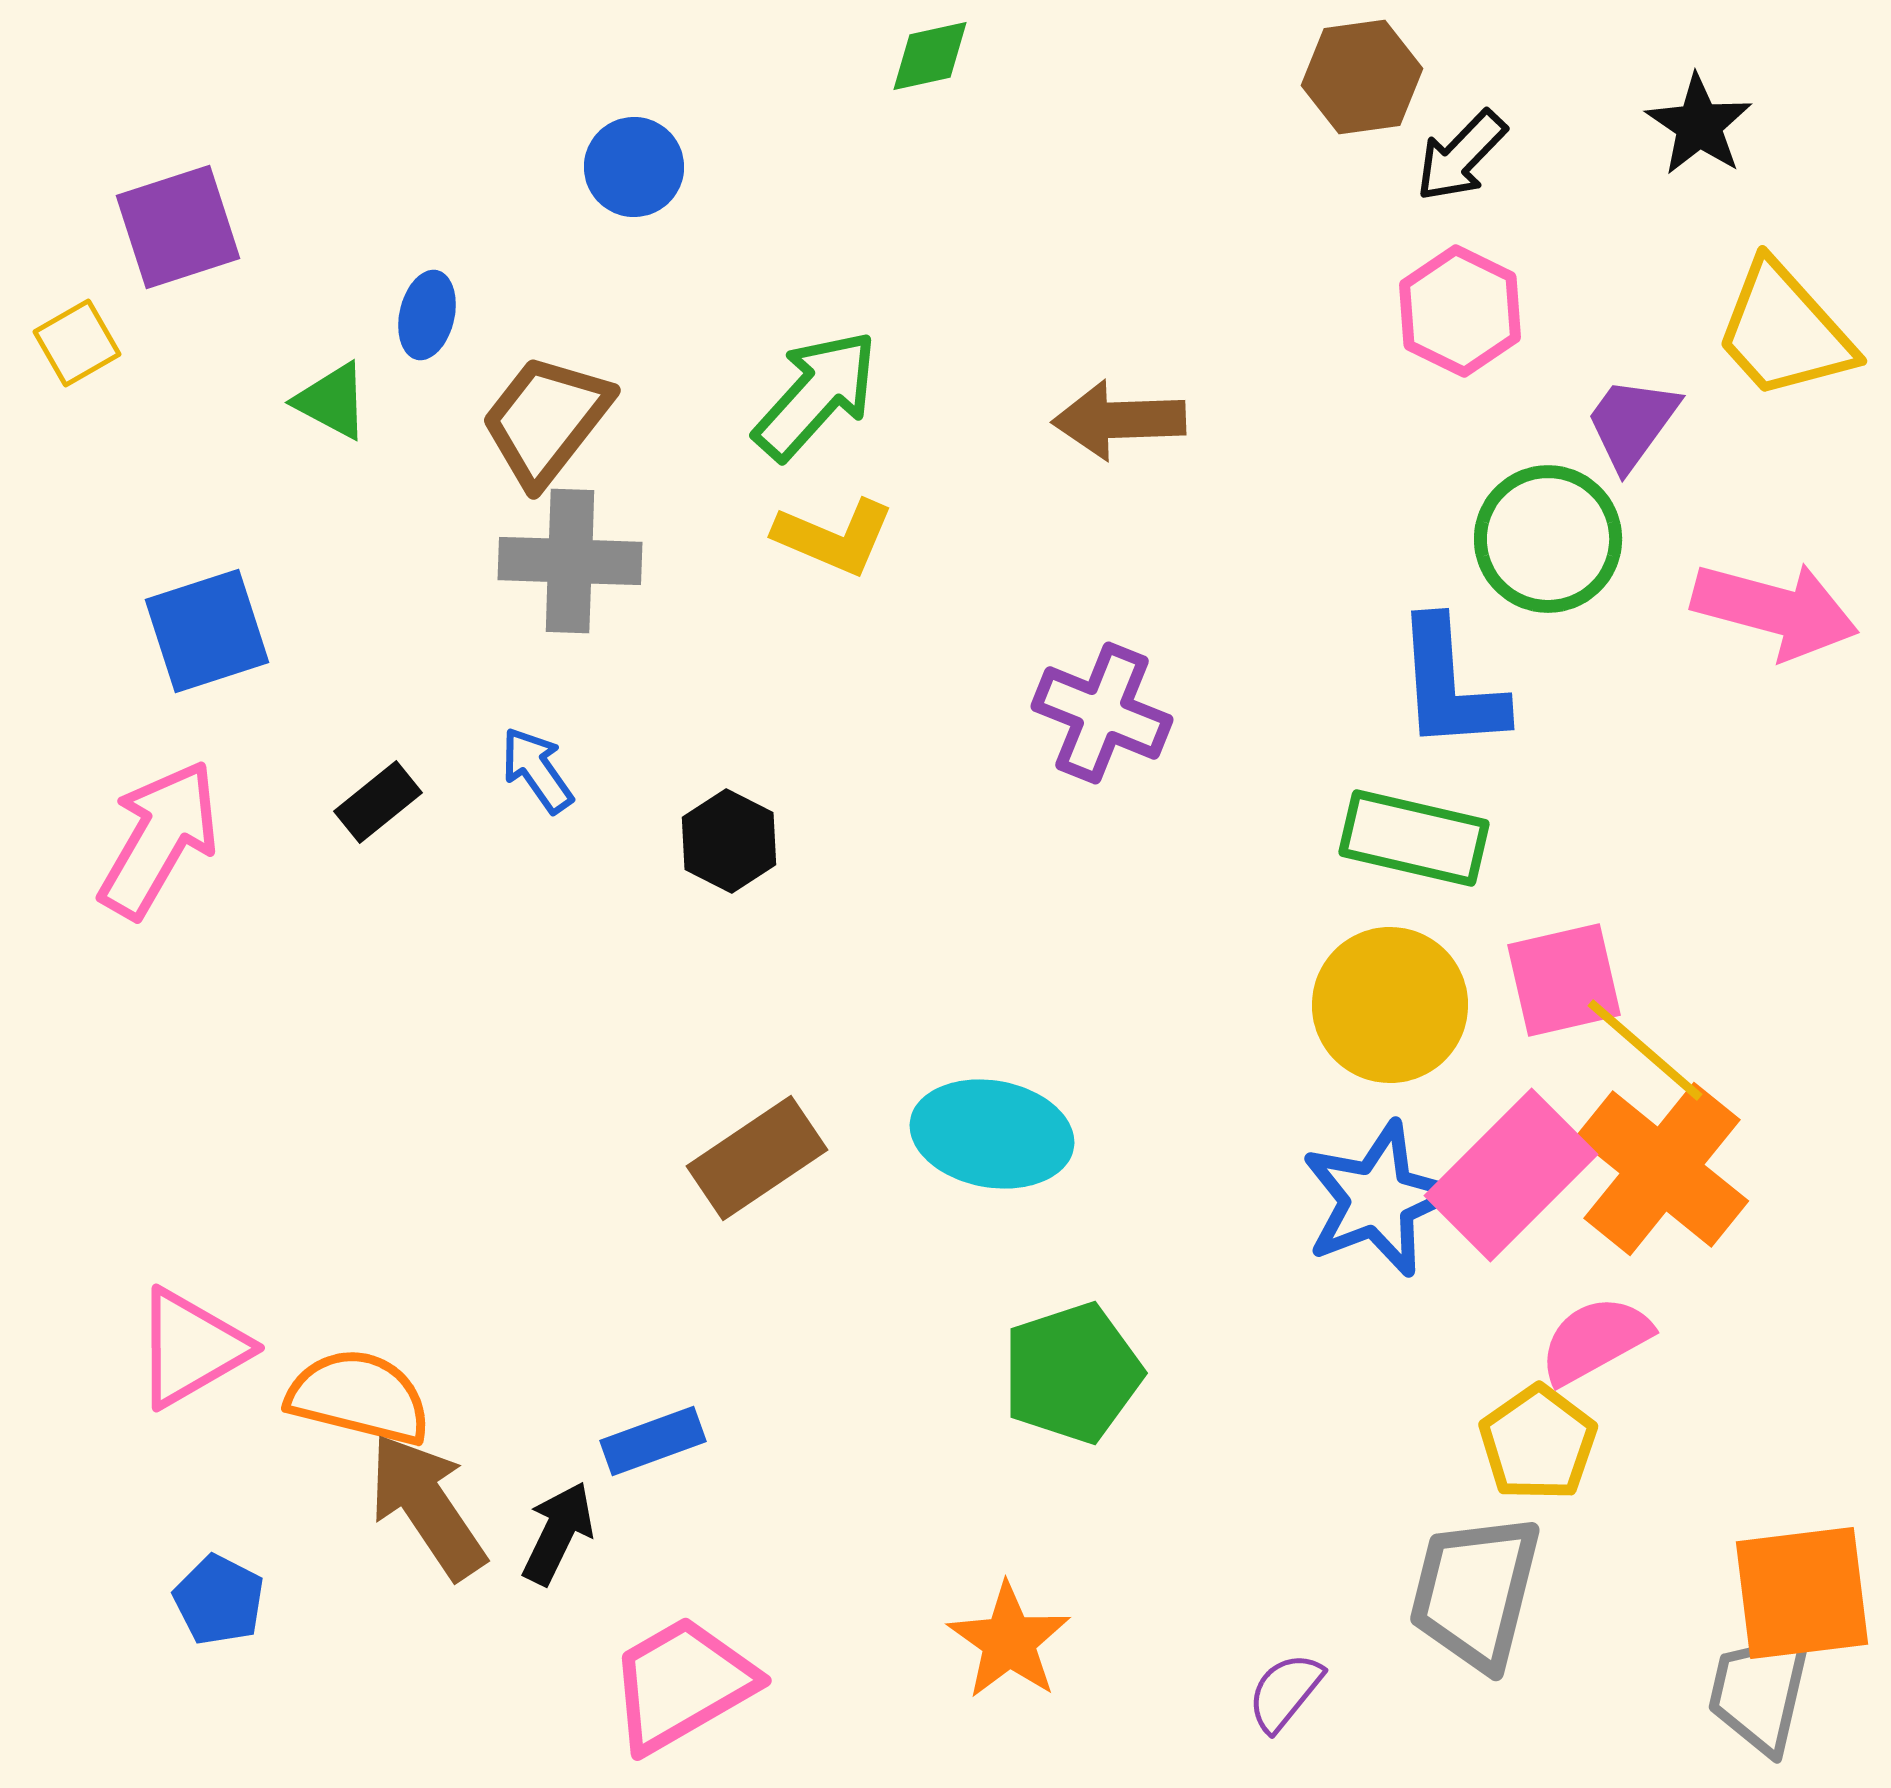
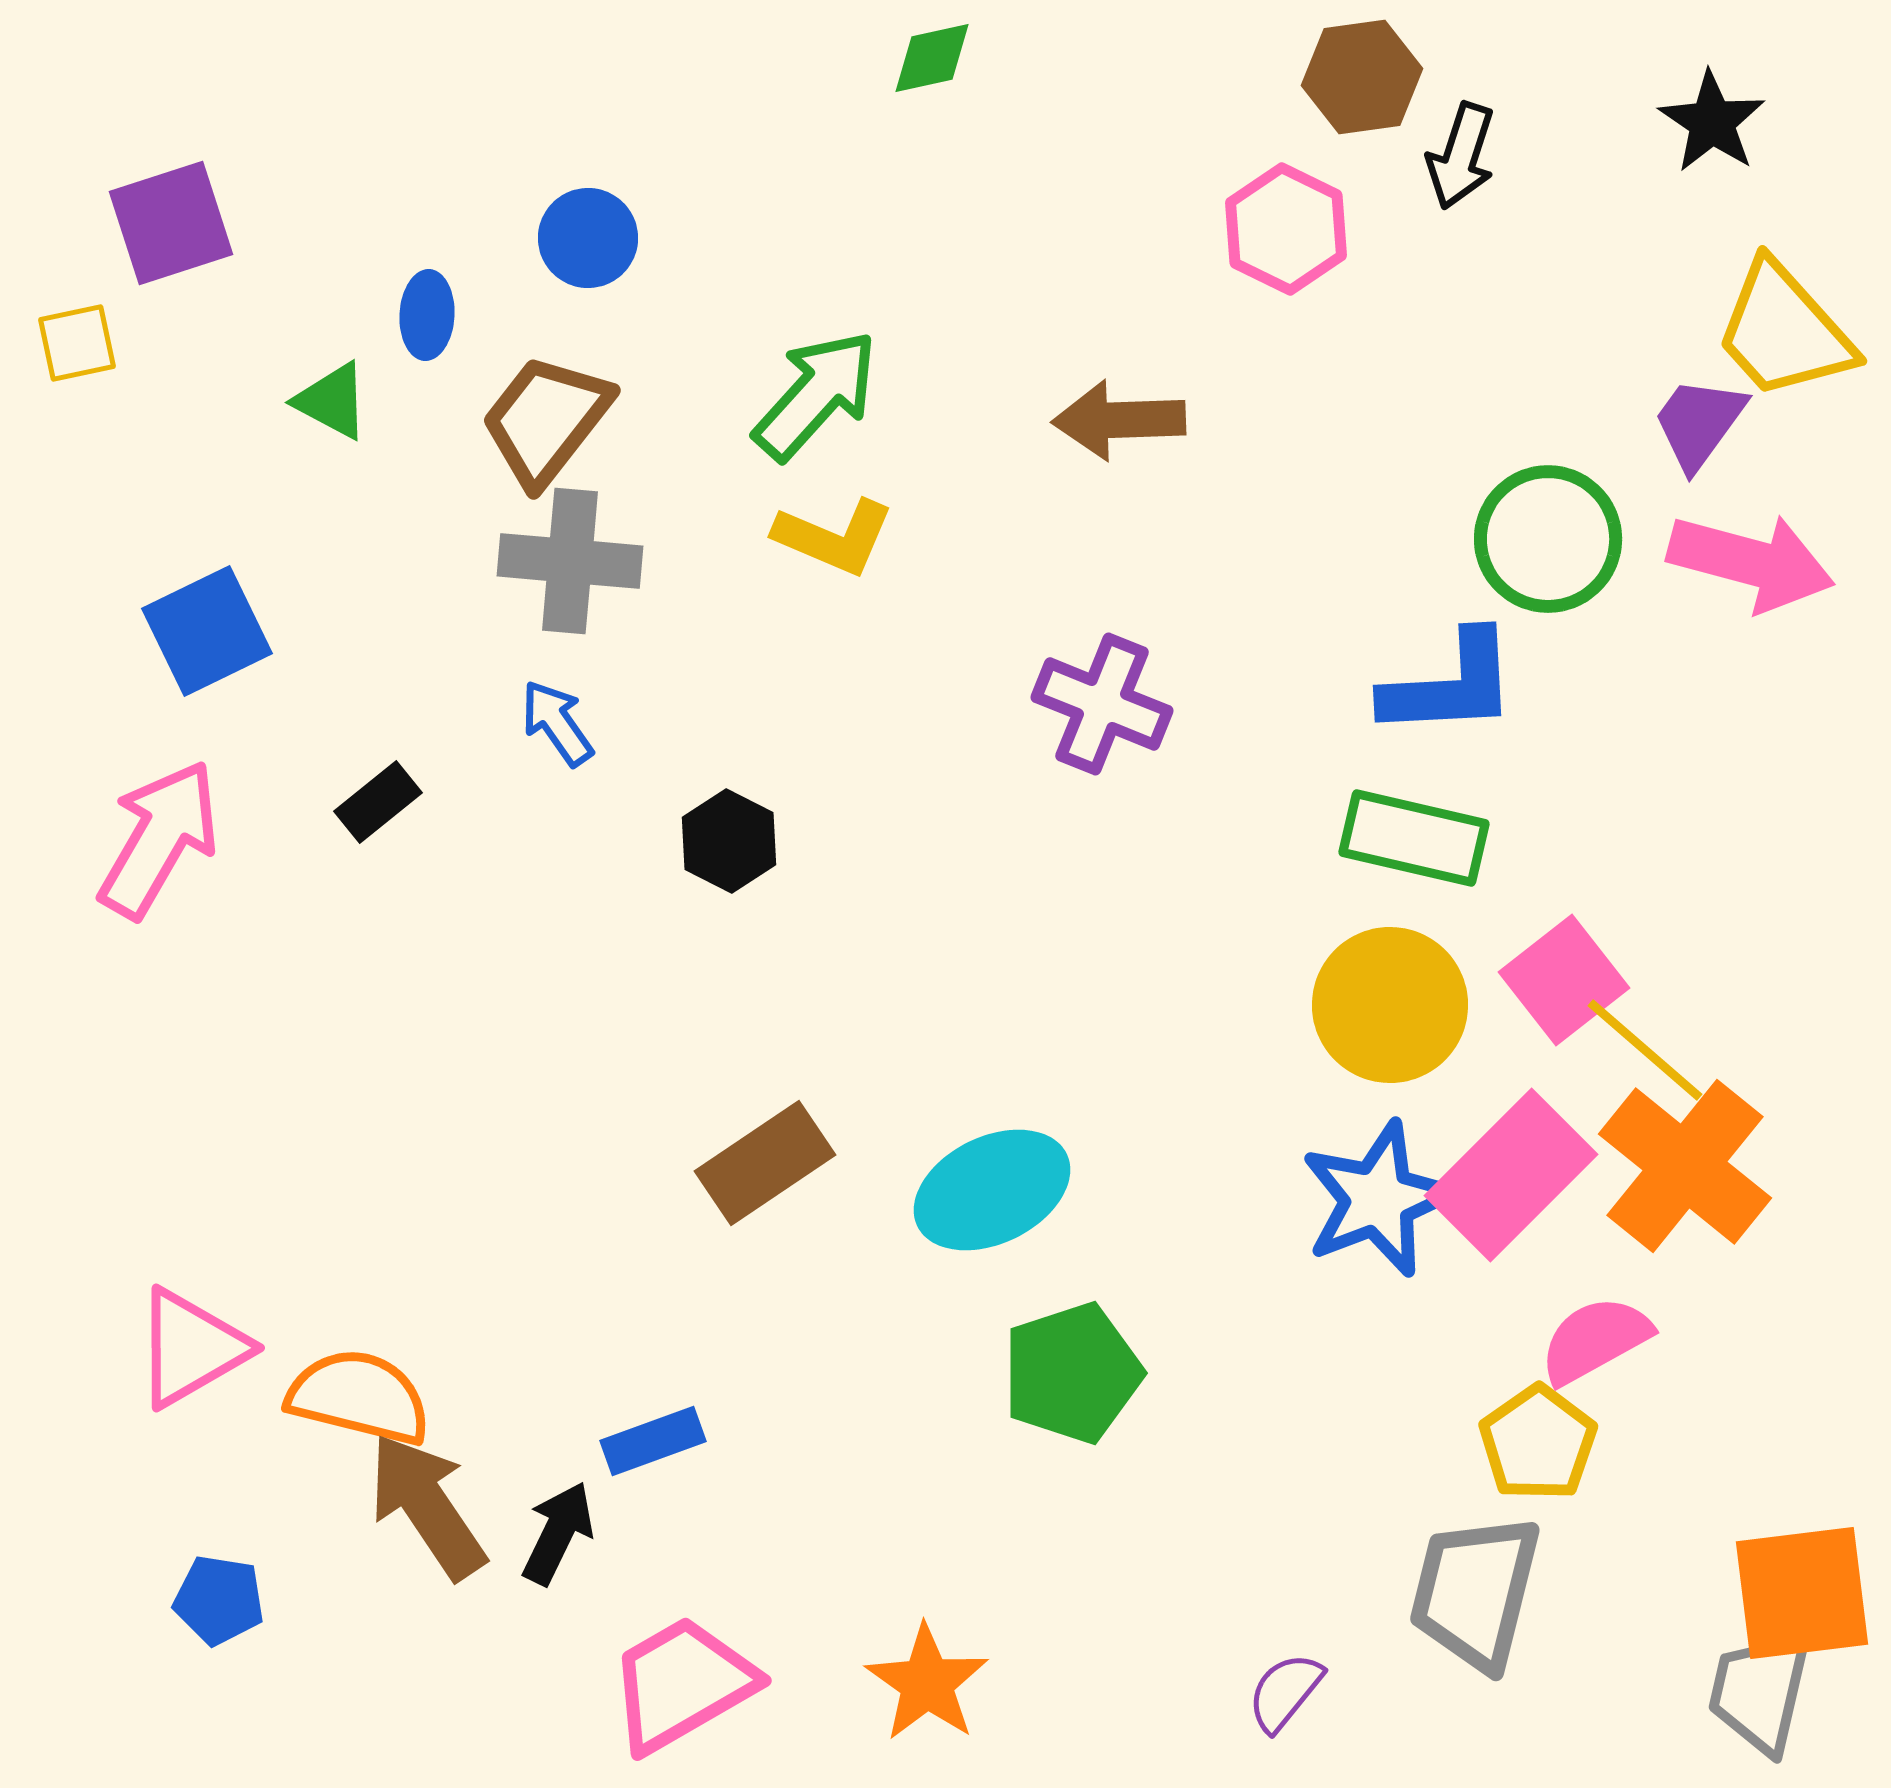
green diamond at (930, 56): moved 2 px right, 2 px down
black star at (1699, 125): moved 13 px right, 3 px up
black arrow at (1461, 156): rotated 26 degrees counterclockwise
blue circle at (634, 167): moved 46 px left, 71 px down
purple square at (178, 227): moved 7 px left, 4 px up
pink hexagon at (1460, 311): moved 174 px left, 82 px up
blue ellipse at (427, 315): rotated 10 degrees counterclockwise
yellow square at (77, 343): rotated 18 degrees clockwise
purple trapezoid at (1632, 423): moved 67 px right
gray cross at (570, 561): rotated 3 degrees clockwise
pink arrow at (1775, 610): moved 24 px left, 48 px up
blue square at (207, 631): rotated 8 degrees counterclockwise
blue L-shape at (1450, 685): rotated 89 degrees counterclockwise
purple cross at (1102, 713): moved 9 px up
blue arrow at (537, 770): moved 20 px right, 47 px up
pink square at (1564, 980): rotated 25 degrees counterclockwise
cyan ellipse at (992, 1134): moved 56 px down; rotated 36 degrees counterclockwise
brown rectangle at (757, 1158): moved 8 px right, 5 px down
orange cross at (1662, 1169): moved 23 px right, 3 px up
blue pentagon at (219, 1600): rotated 18 degrees counterclockwise
orange star at (1009, 1641): moved 82 px left, 42 px down
